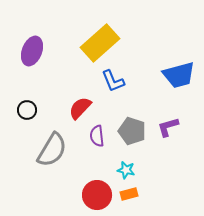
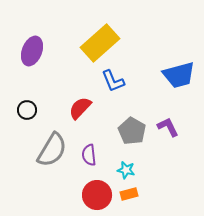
purple L-shape: rotated 80 degrees clockwise
gray pentagon: rotated 12 degrees clockwise
purple semicircle: moved 8 px left, 19 px down
